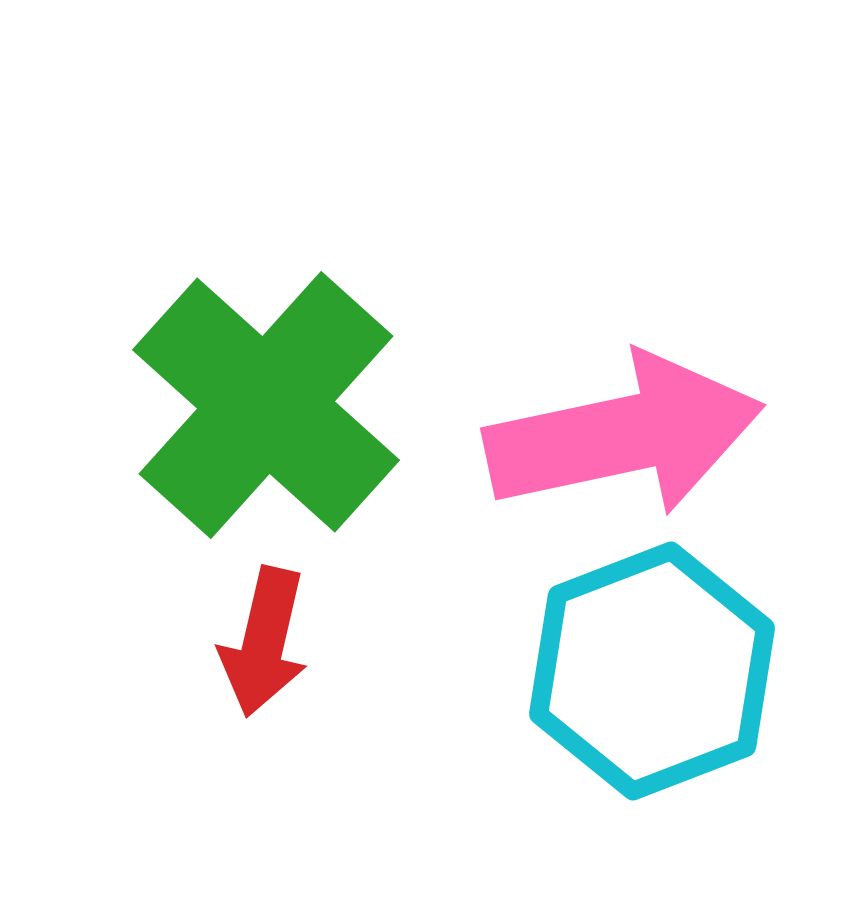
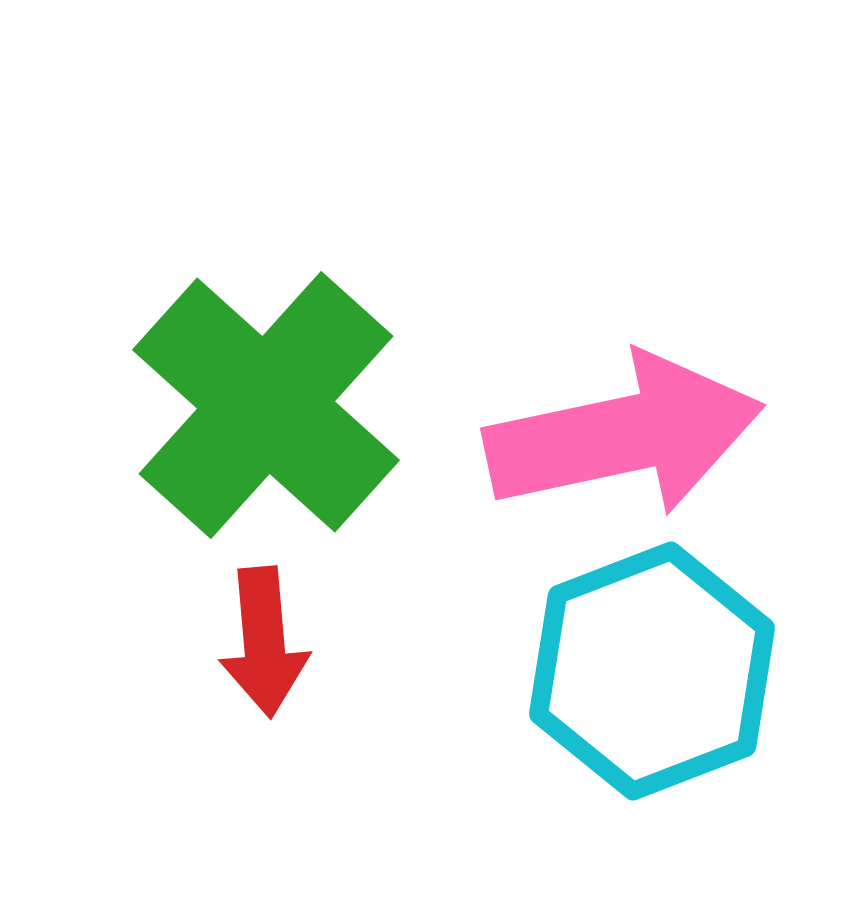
red arrow: rotated 18 degrees counterclockwise
